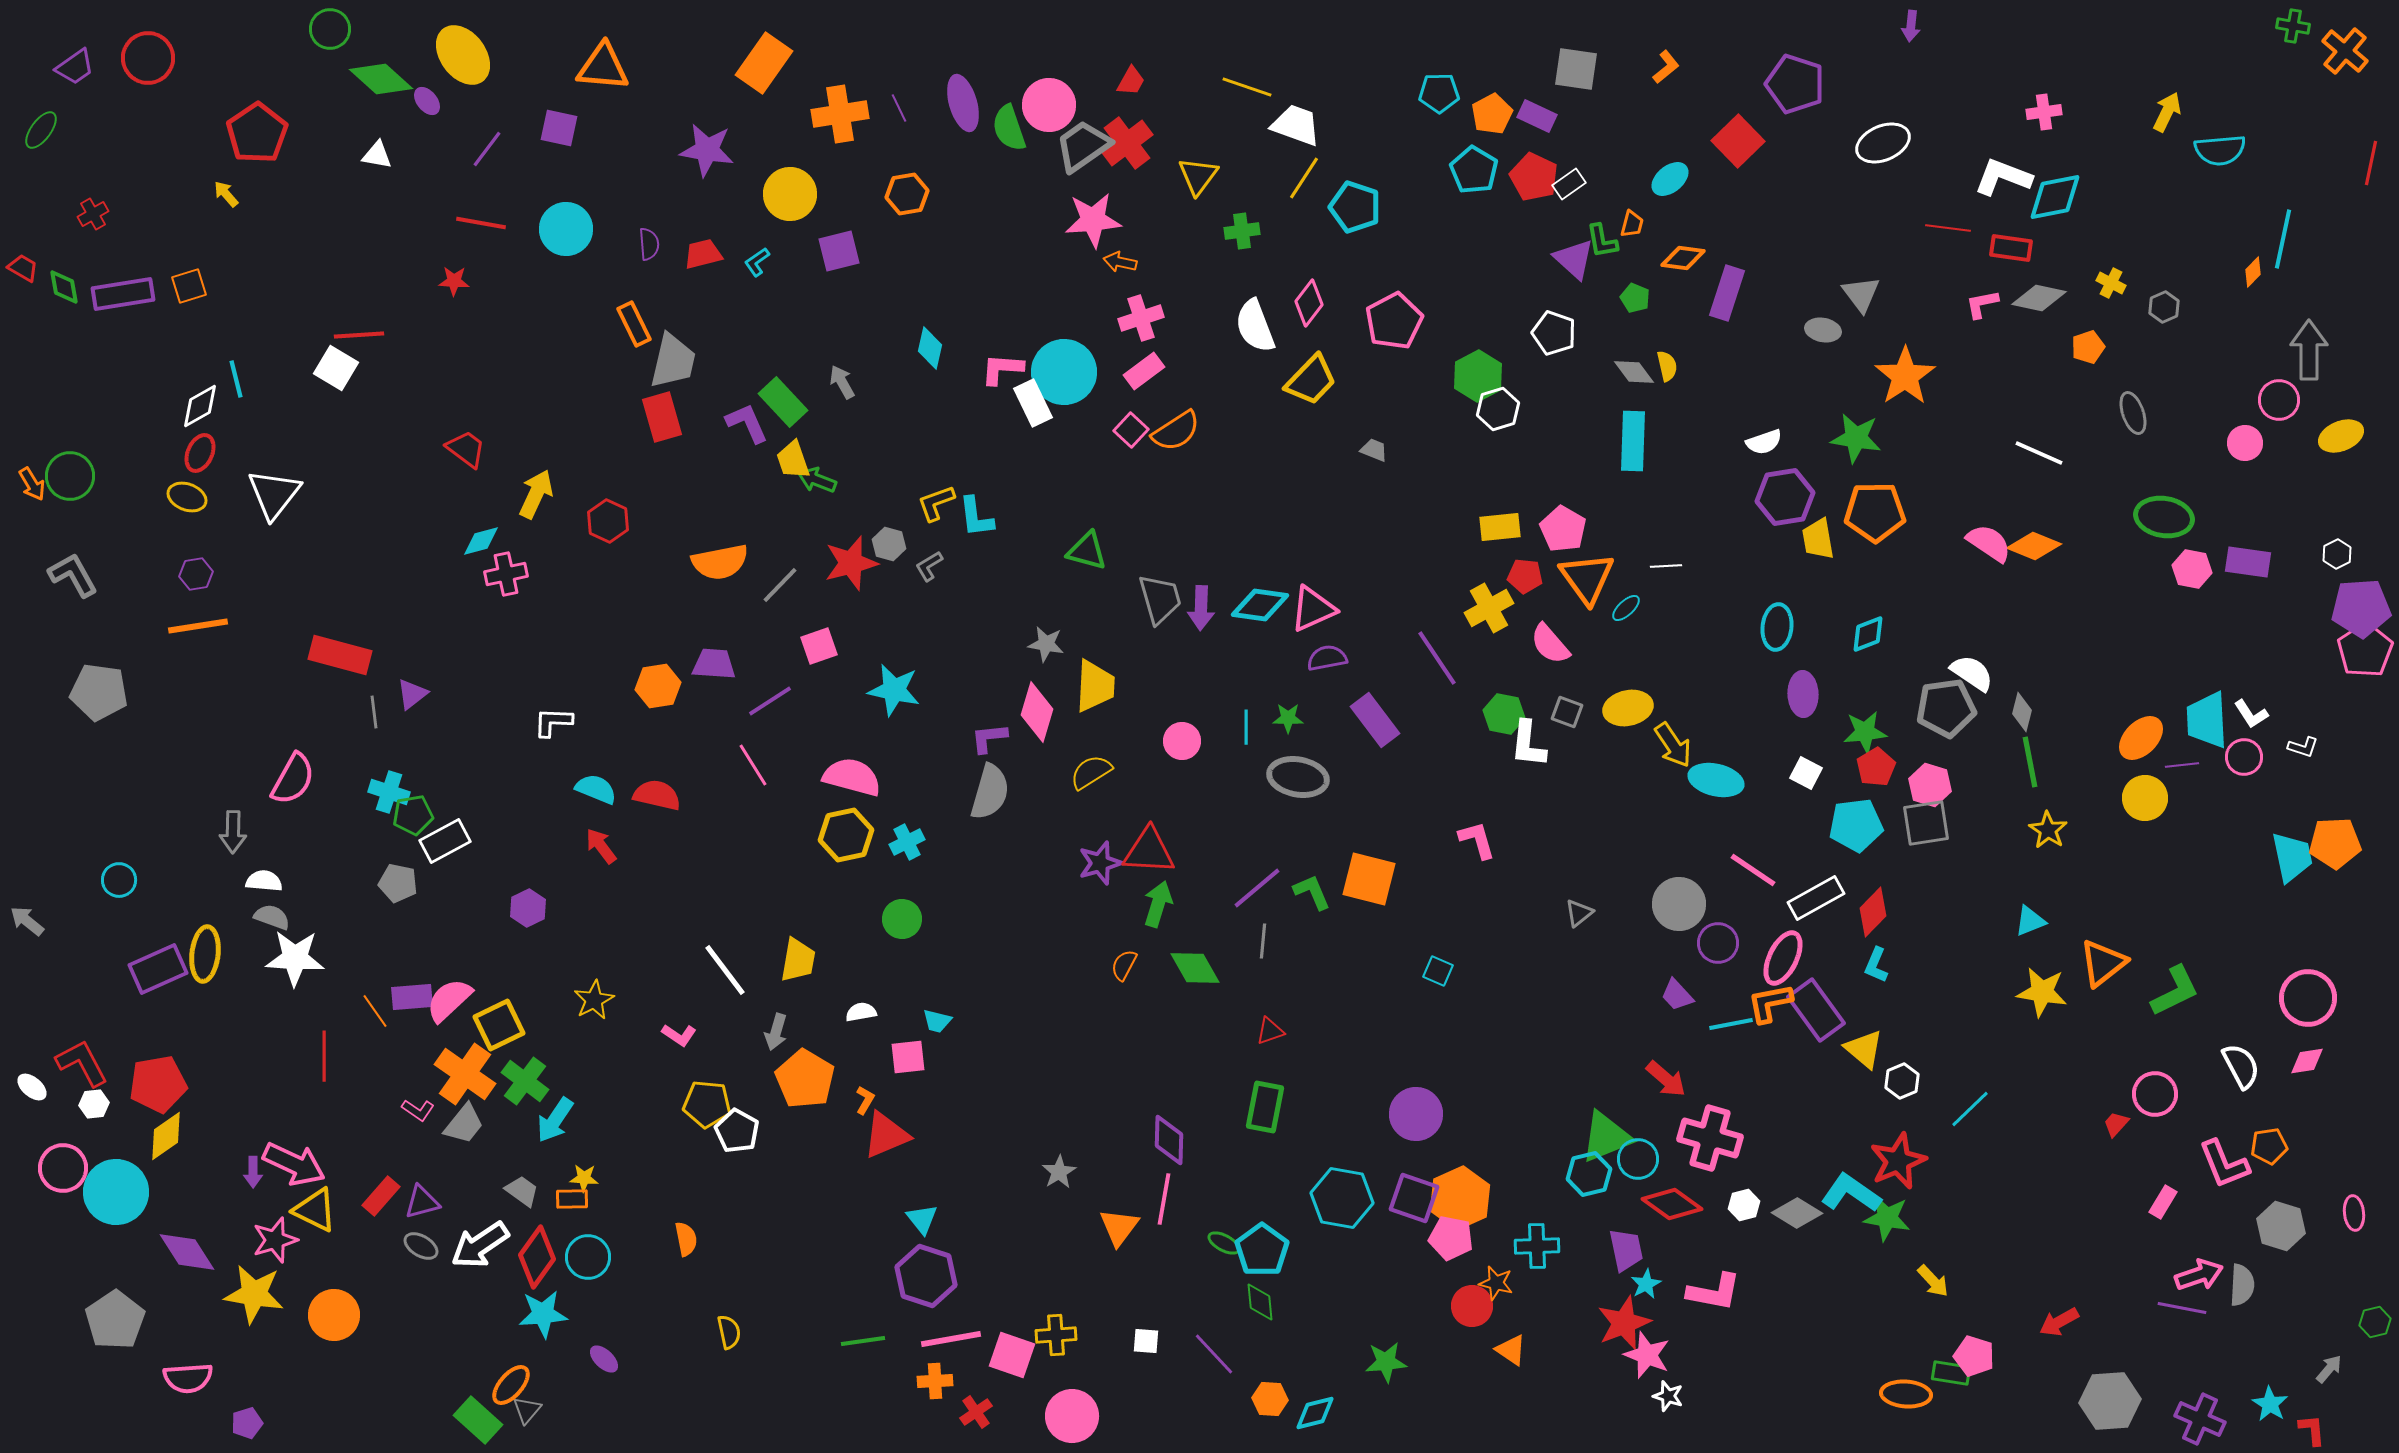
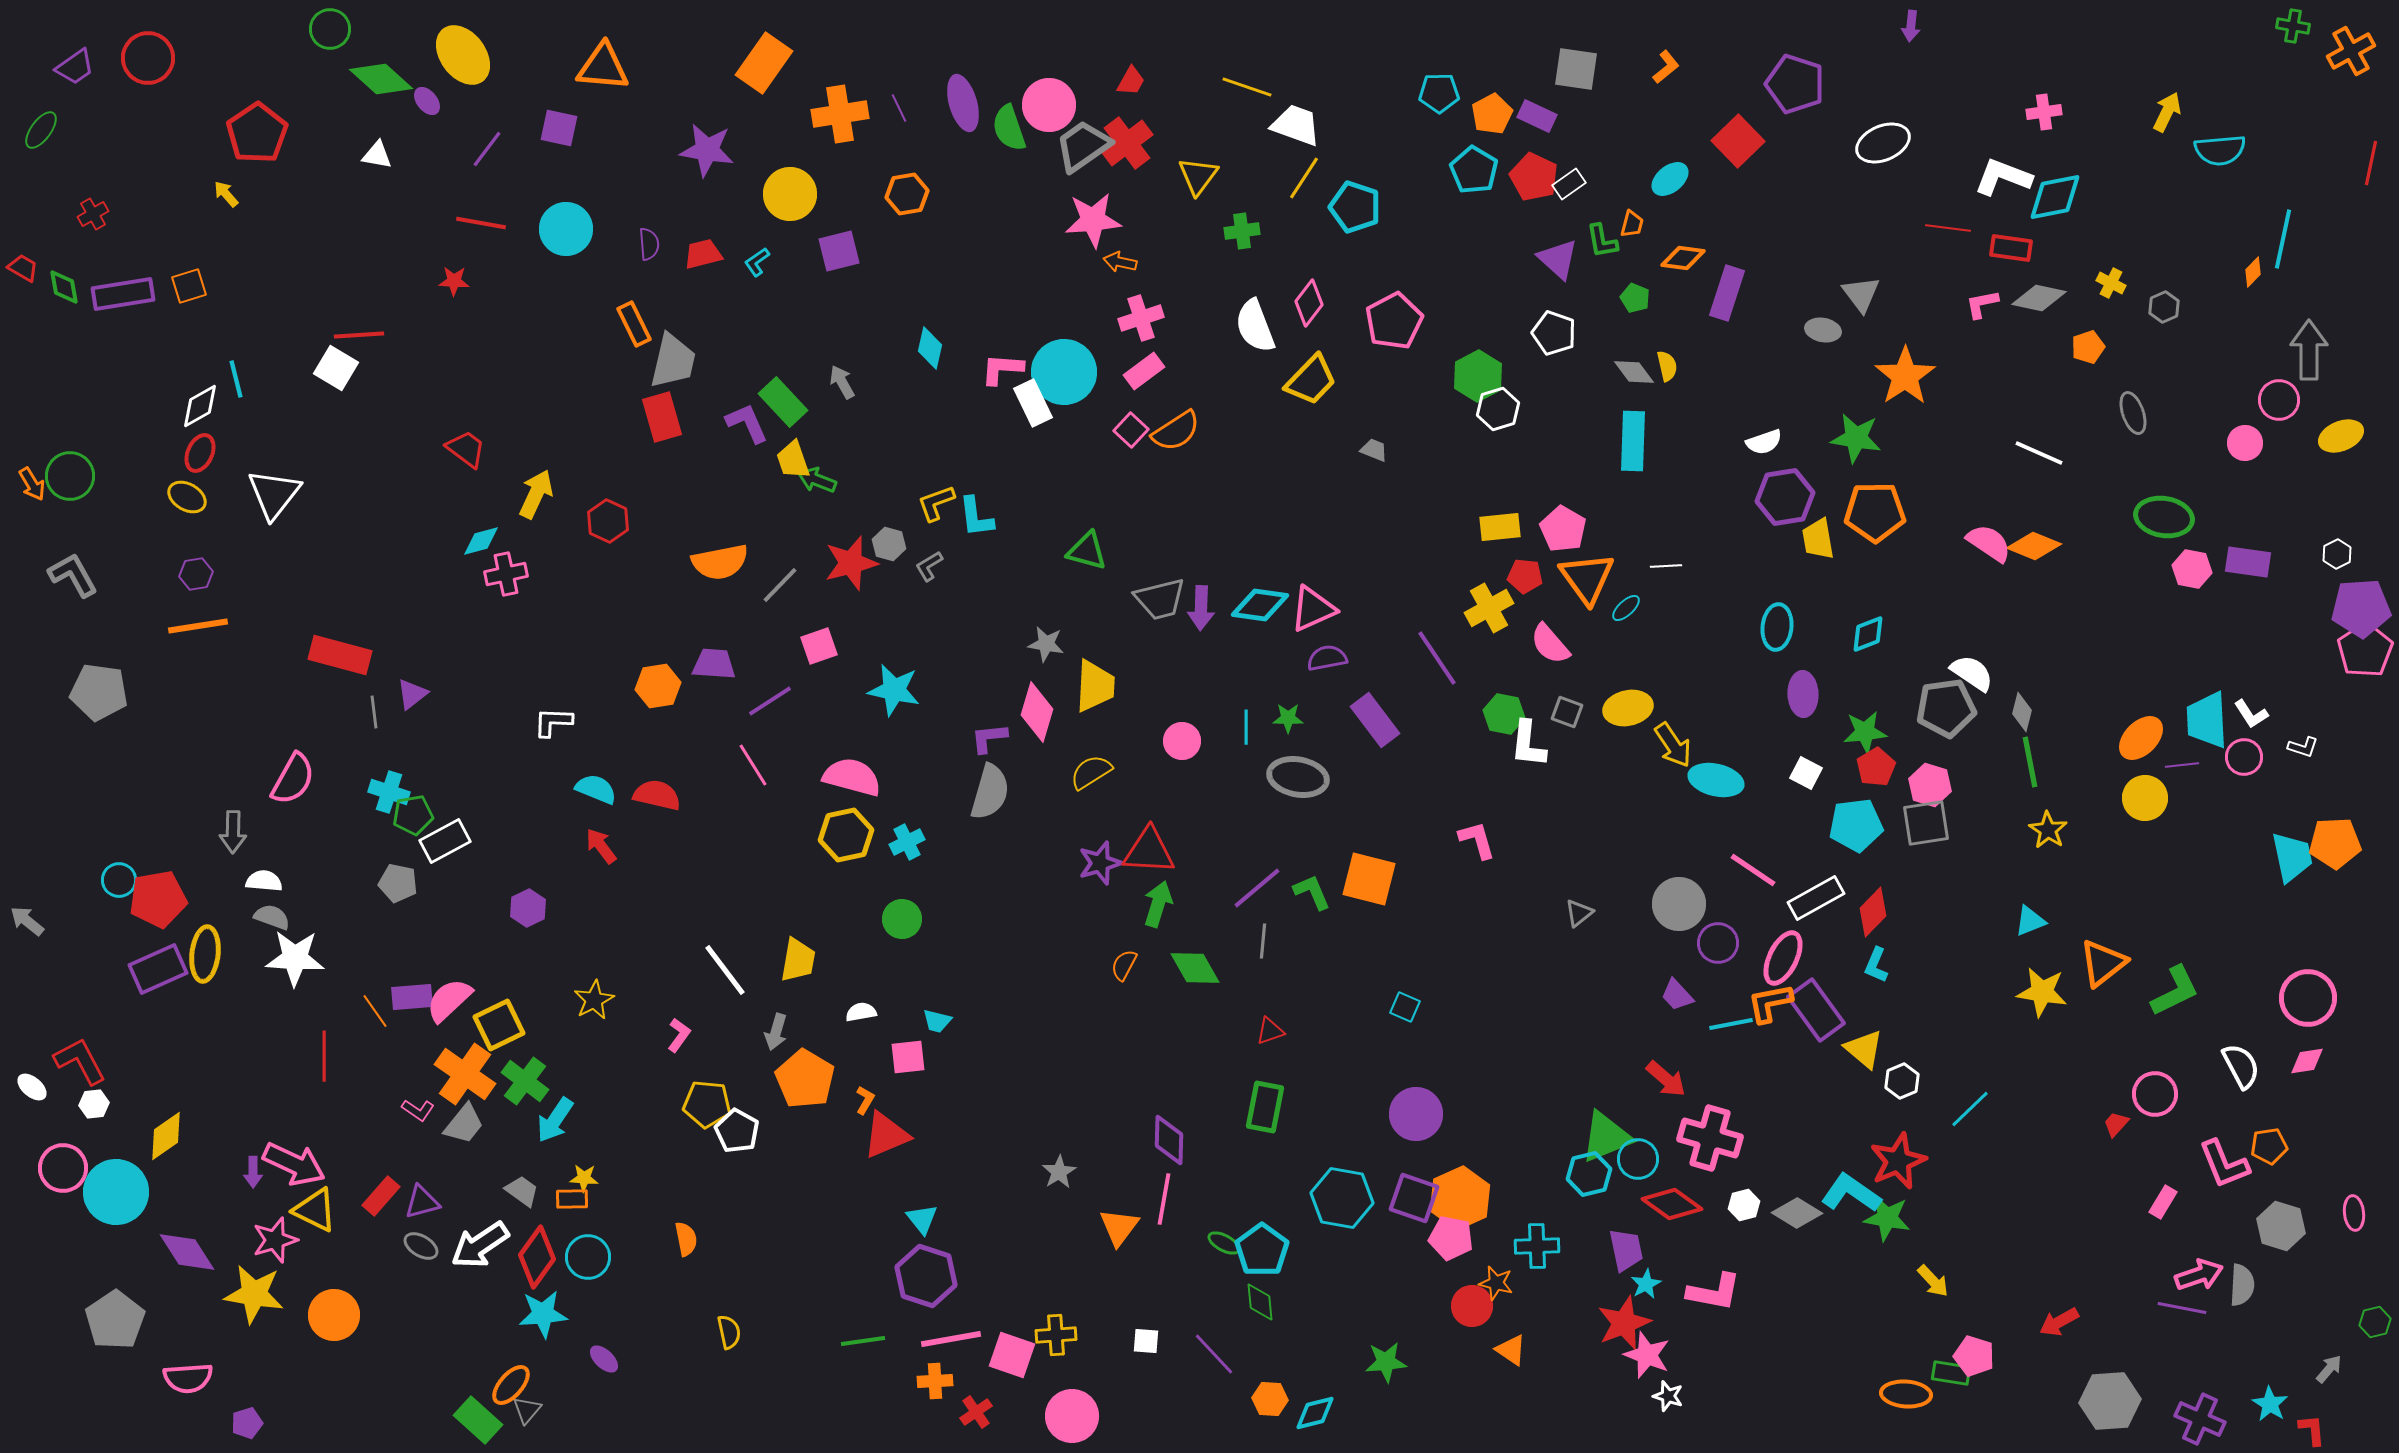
orange cross at (2345, 51): moved 6 px right; rotated 21 degrees clockwise
purple triangle at (1574, 259): moved 16 px left
yellow ellipse at (187, 497): rotated 9 degrees clockwise
gray trapezoid at (1160, 599): rotated 92 degrees clockwise
cyan square at (1438, 971): moved 33 px left, 36 px down
pink L-shape at (679, 1035): rotated 88 degrees counterclockwise
red L-shape at (82, 1063): moved 2 px left, 2 px up
red pentagon at (158, 1084): moved 185 px up
